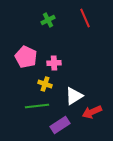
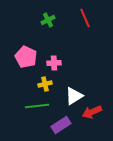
yellow cross: rotated 32 degrees counterclockwise
purple rectangle: moved 1 px right
